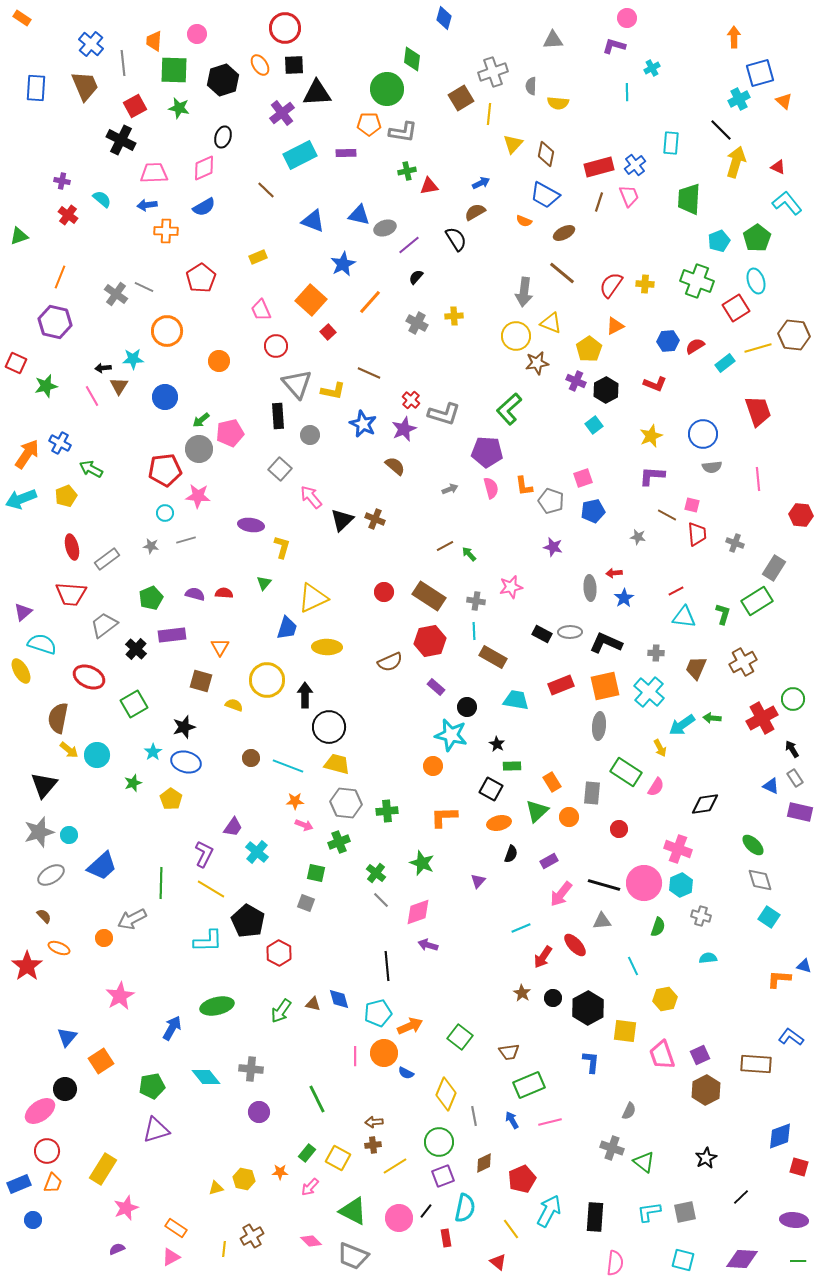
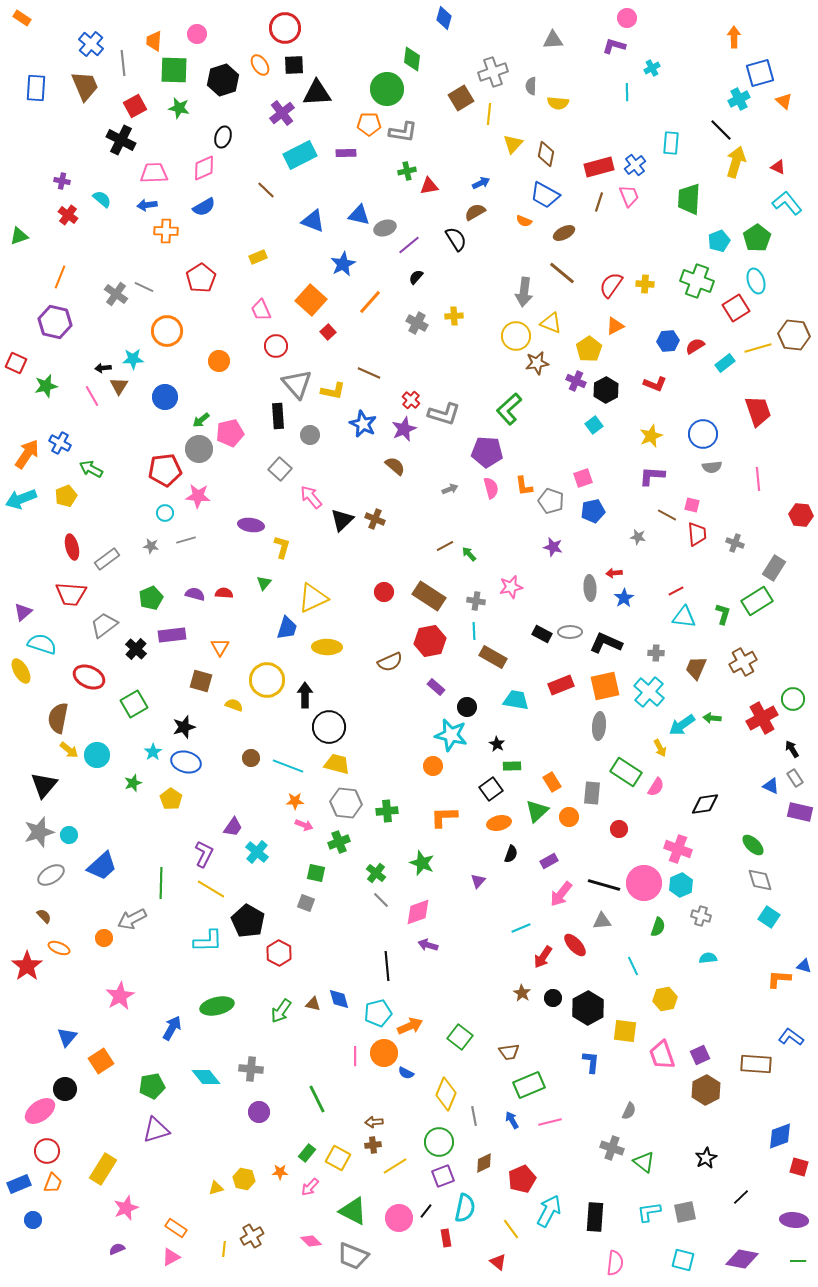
black square at (491, 789): rotated 25 degrees clockwise
purple diamond at (742, 1259): rotated 8 degrees clockwise
